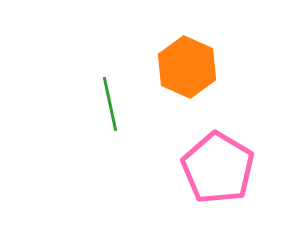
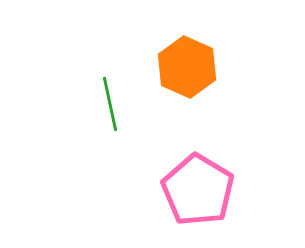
pink pentagon: moved 20 px left, 22 px down
